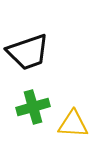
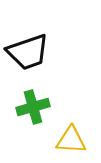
yellow triangle: moved 2 px left, 16 px down
